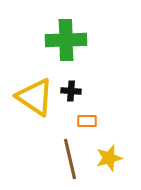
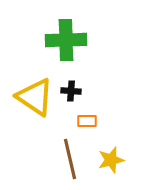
yellow star: moved 2 px right, 2 px down
